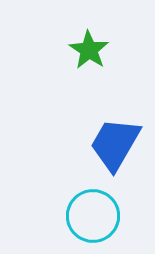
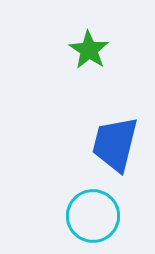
blue trapezoid: rotated 16 degrees counterclockwise
